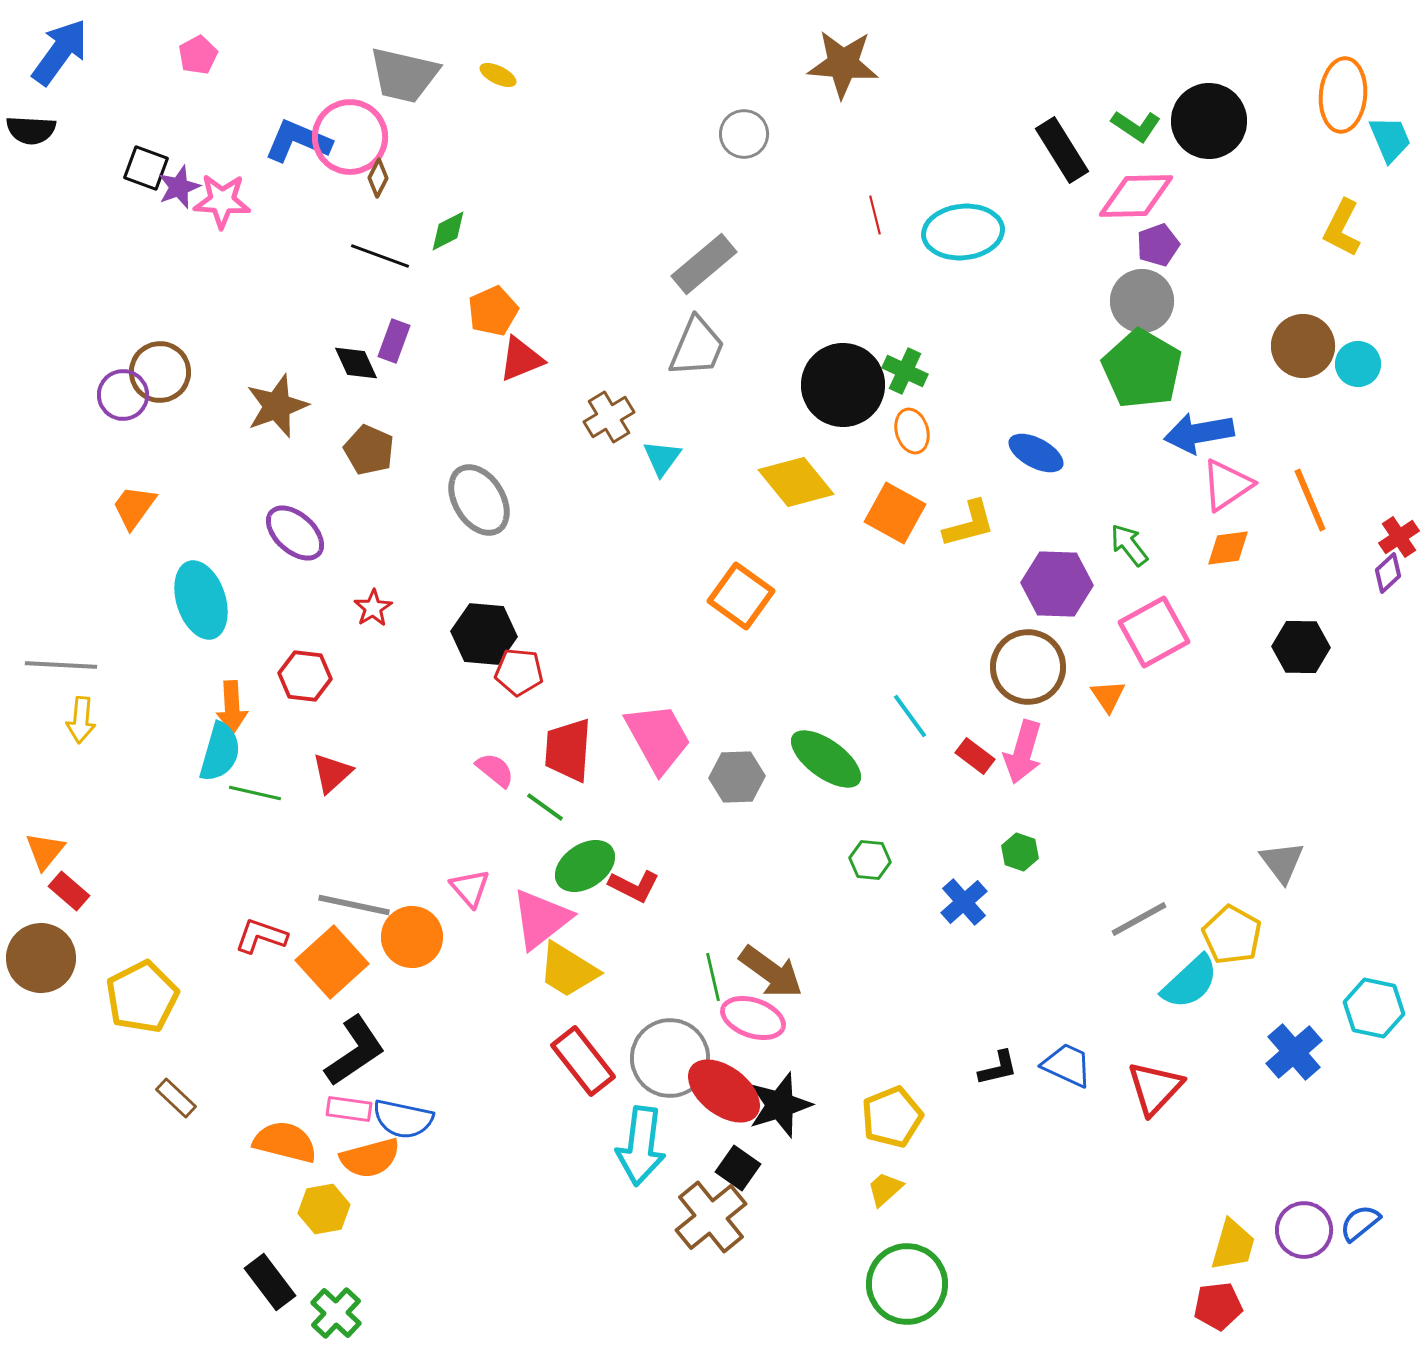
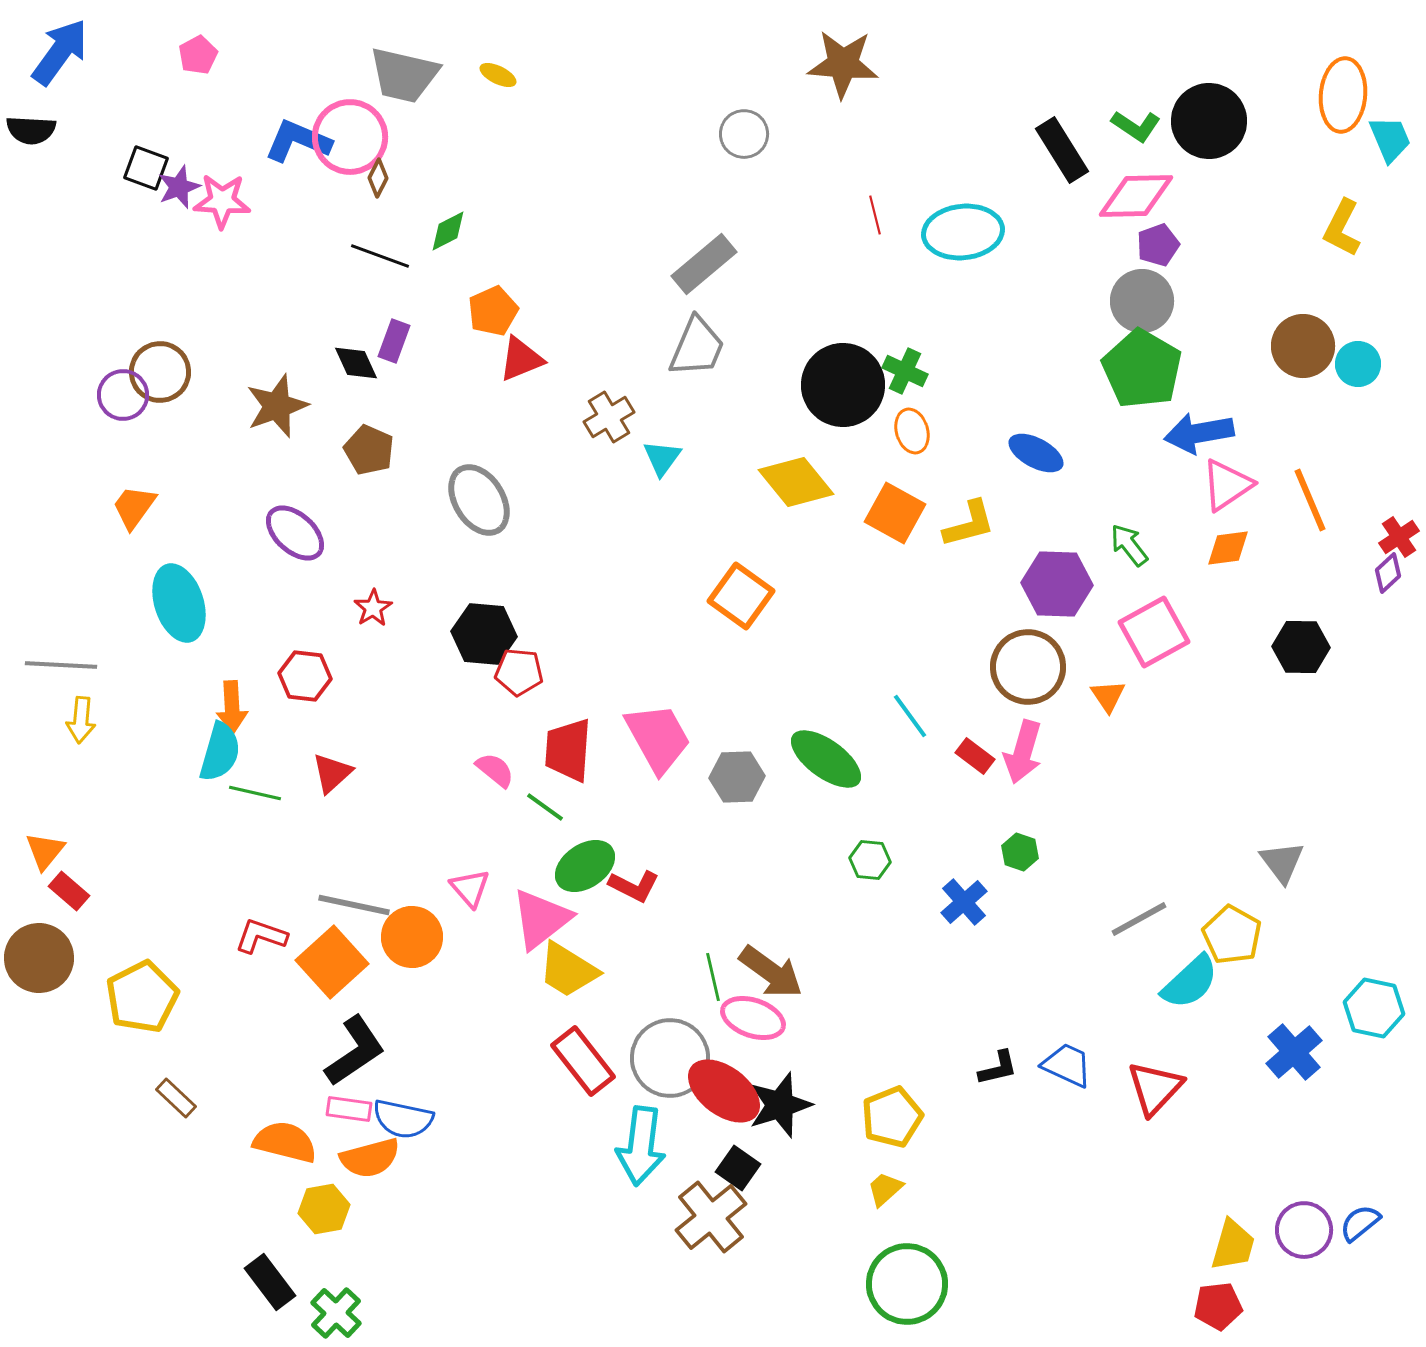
cyan ellipse at (201, 600): moved 22 px left, 3 px down
brown circle at (41, 958): moved 2 px left
